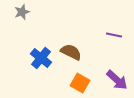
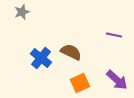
orange square: rotated 36 degrees clockwise
